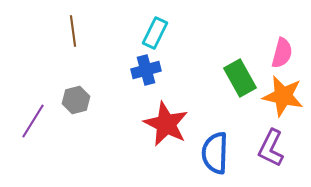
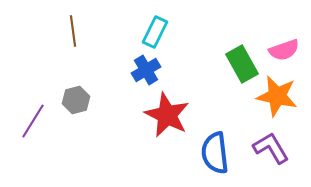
cyan rectangle: moved 1 px up
pink semicircle: moved 2 px right, 3 px up; rotated 56 degrees clockwise
blue cross: rotated 16 degrees counterclockwise
green rectangle: moved 2 px right, 14 px up
orange star: moved 6 px left
red star: moved 1 px right, 9 px up
purple L-shape: rotated 123 degrees clockwise
blue semicircle: rotated 9 degrees counterclockwise
